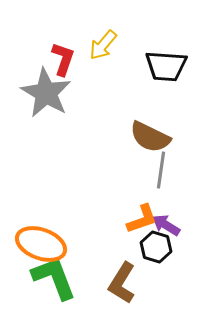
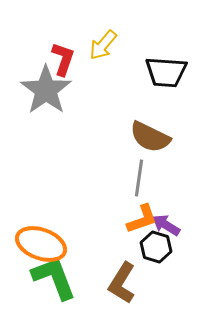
black trapezoid: moved 6 px down
gray star: moved 3 px up; rotated 6 degrees clockwise
gray line: moved 22 px left, 8 px down
